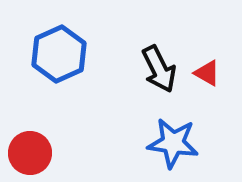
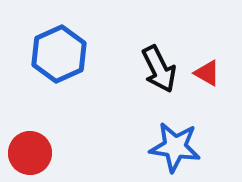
blue star: moved 2 px right, 4 px down
